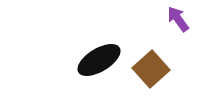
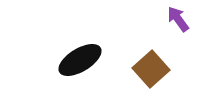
black ellipse: moved 19 px left
